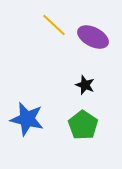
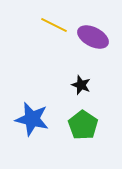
yellow line: rotated 16 degrees counterclockwise
black star: moved 4 px left
blue star: moved 5 px right
